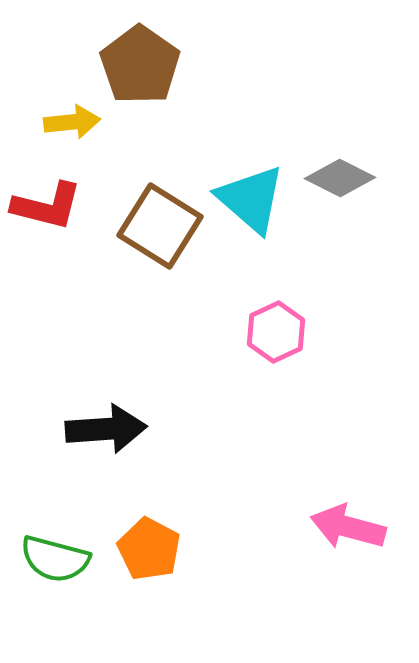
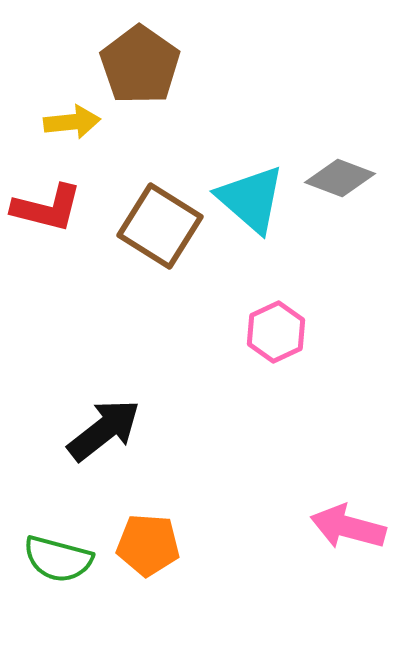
gray diamond: rotated 6 degrees counterclockwise
red L-shape: moved 2 px down
black arrow: moved 2 px left, 1 px down; rotated 34 degrees counterclockwise
orange pentagon: moved 1 px left, 4 px up; rotated 24 degrees counterclockwise
green semicircle: moved 3 px right
